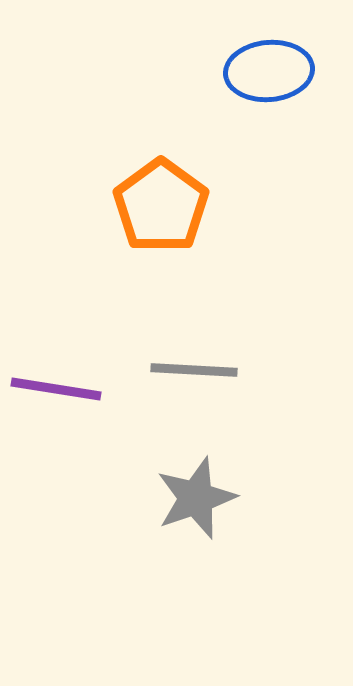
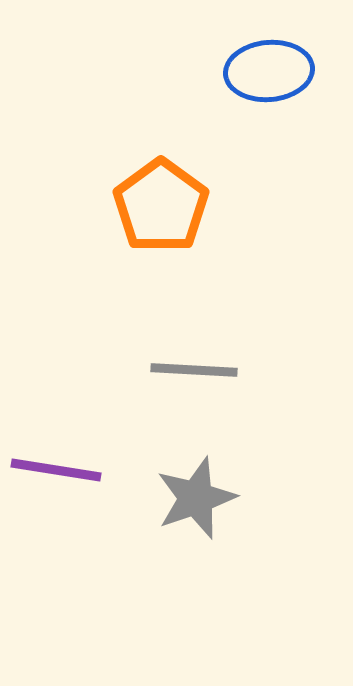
purple line: moved 81 px down
